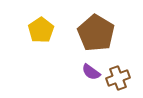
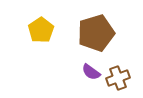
brown pentagon: rotated 24 degrees clockwise
